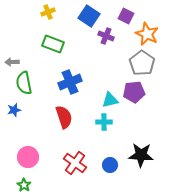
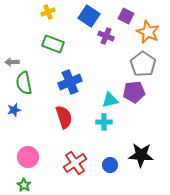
orange star: moved 1 px right, 2 px up
gray pentagon: moved 1 px right, 1 px down
red cross: rotated 20 degrees clockwise
